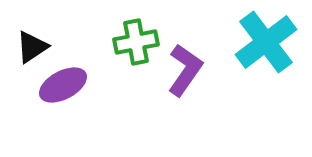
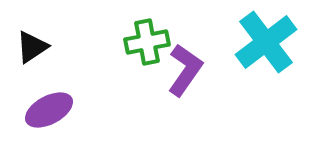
green cross: moved 11 px right
purple ellipse: moved 14 px left, 25 px down
